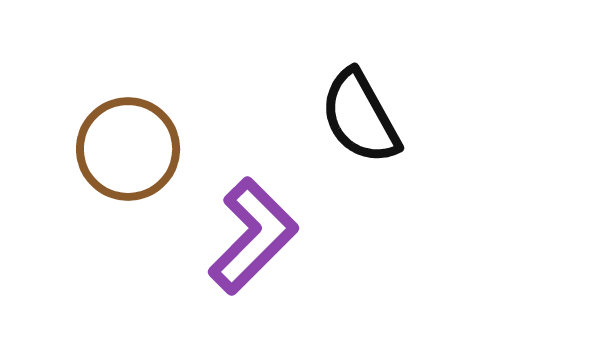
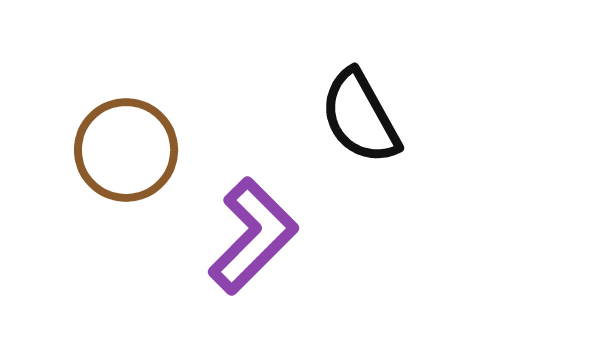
brown circle: moved 2 px left, 1 px down
